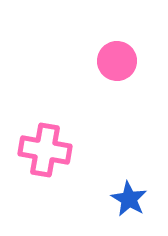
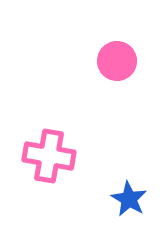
pink cross: moved 4 px right, 6 px down
